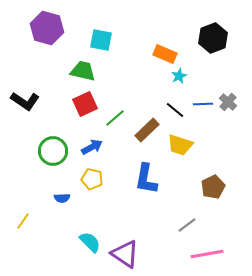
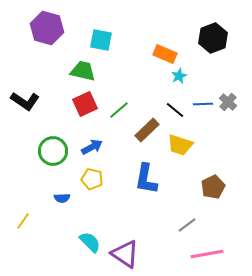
green line: moved 4 px right, 8 px up
